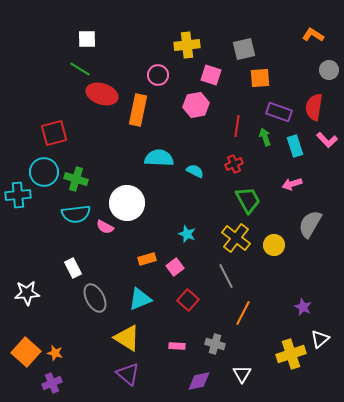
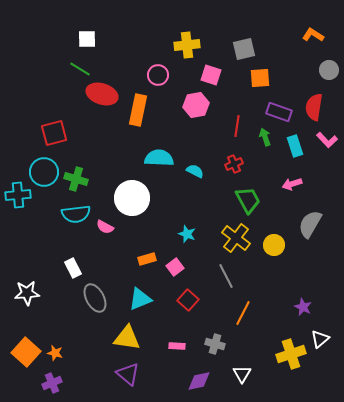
white circle at (127, 203): moved 5 px right, 5 px up
yellow triangle at (127, 338): rotated 24 degrees counterclockwise
